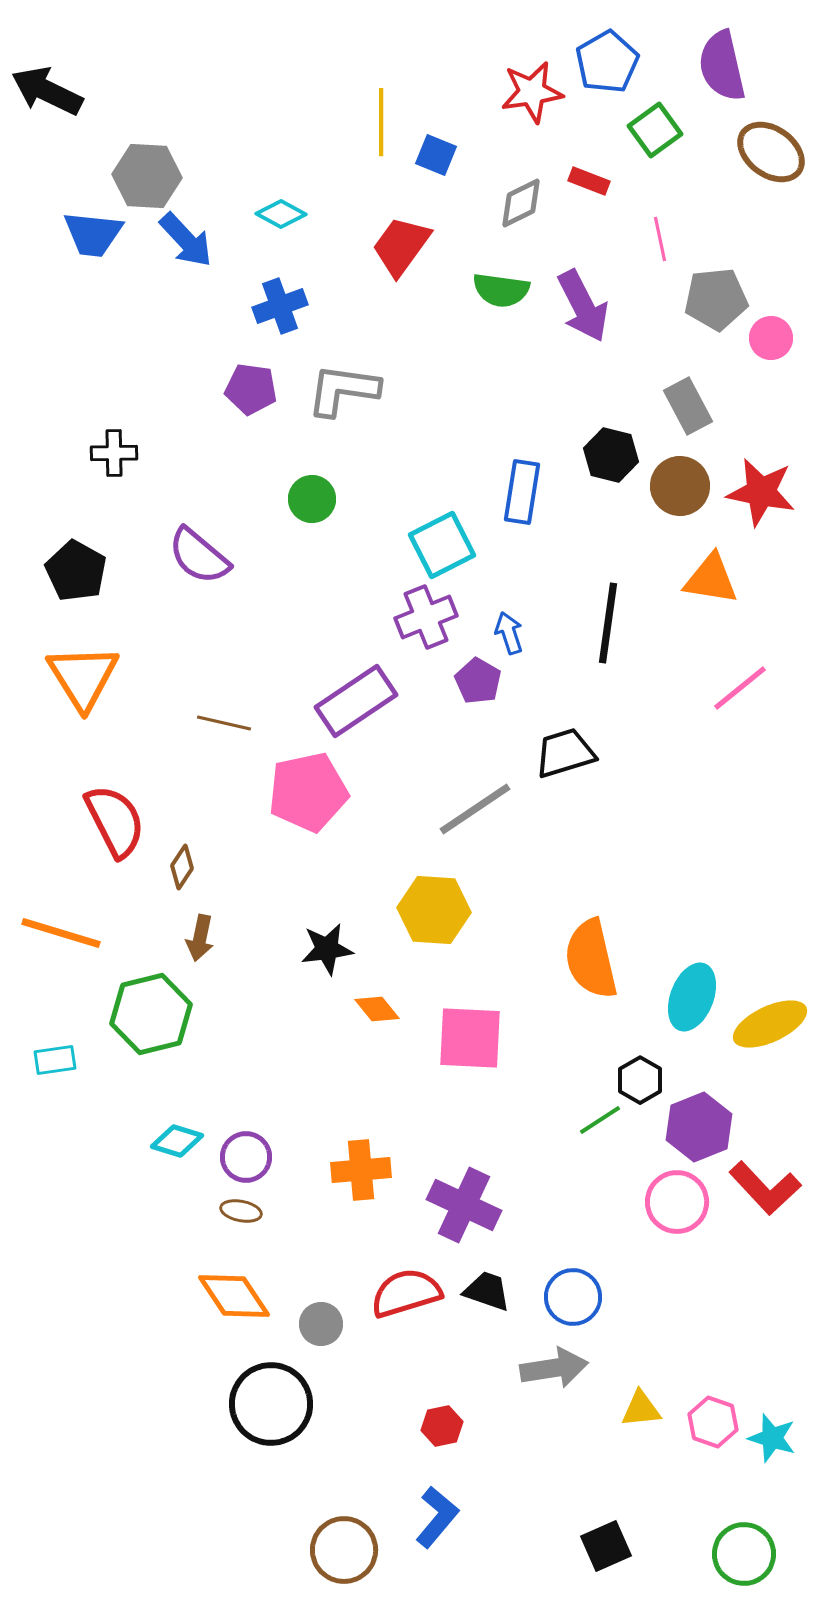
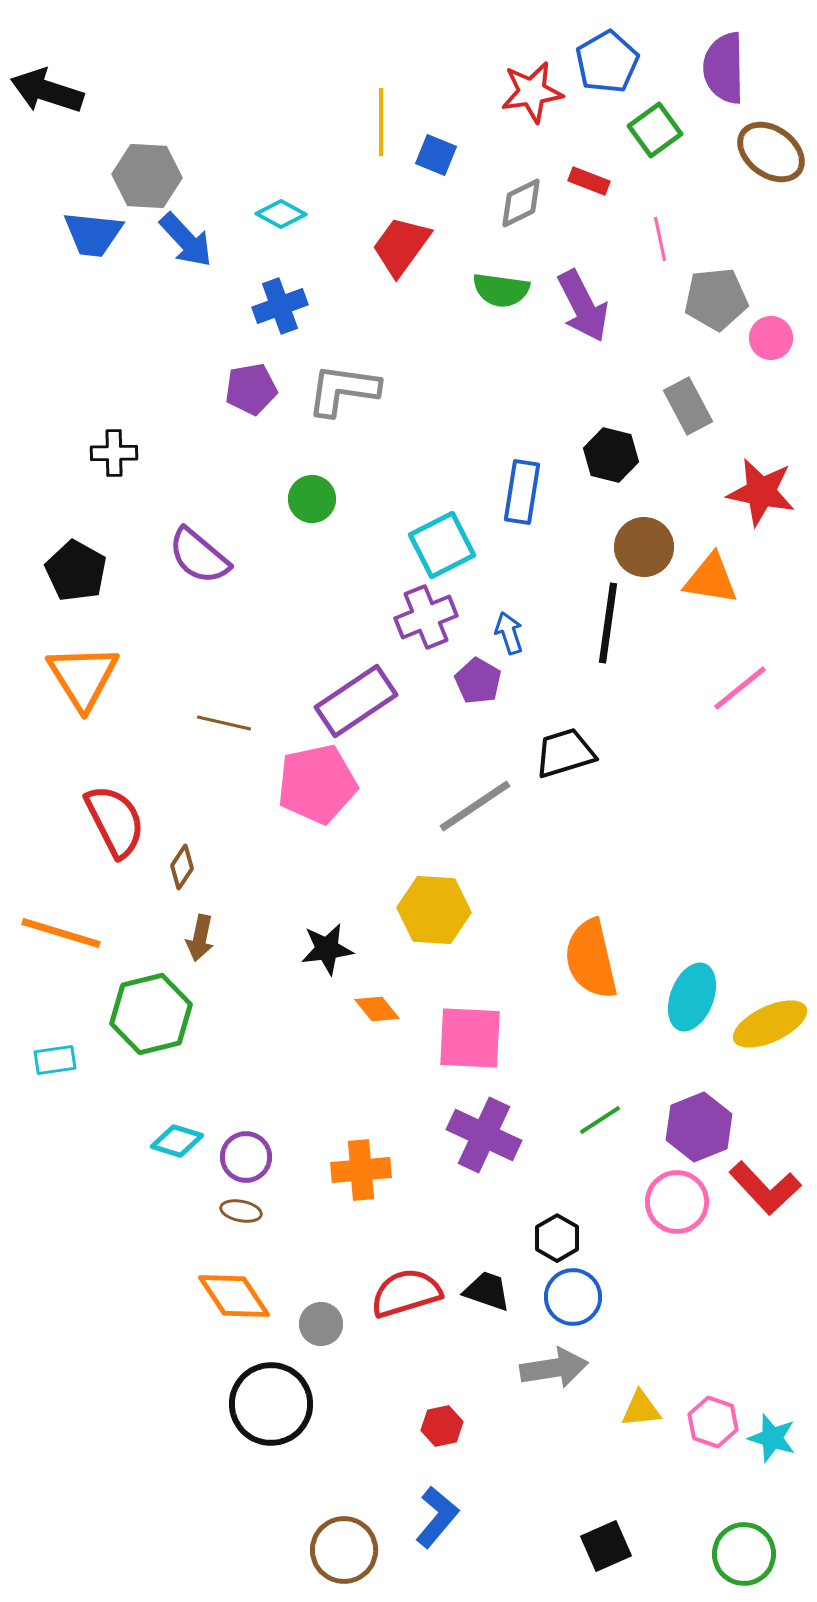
purple semicircle at (722, 66): moved 2 px right, 2 px down; rotated 12 degrees clockwise
black arrow at (47, 91): rotated 8 degrees counterclockwise
purple pentagon at (251, 389): rotated 18 degrees counterclockwise
brown circle at (680, 486): moved 36 px left, 61 px down
pink pentagon at (308, 792): moved 9 px right, 8 px up
gray line at (475, 809): moved 3 px up
black hexagon at (640, 1080): moved 83 px left, 158 px down
purple cross at (464, 1205): moved 20 px right, 70 px up
